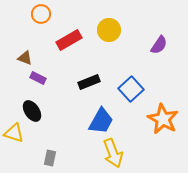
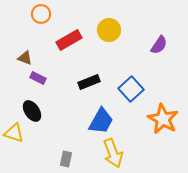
gray rectangle: moved 16 px right, 1 px down
